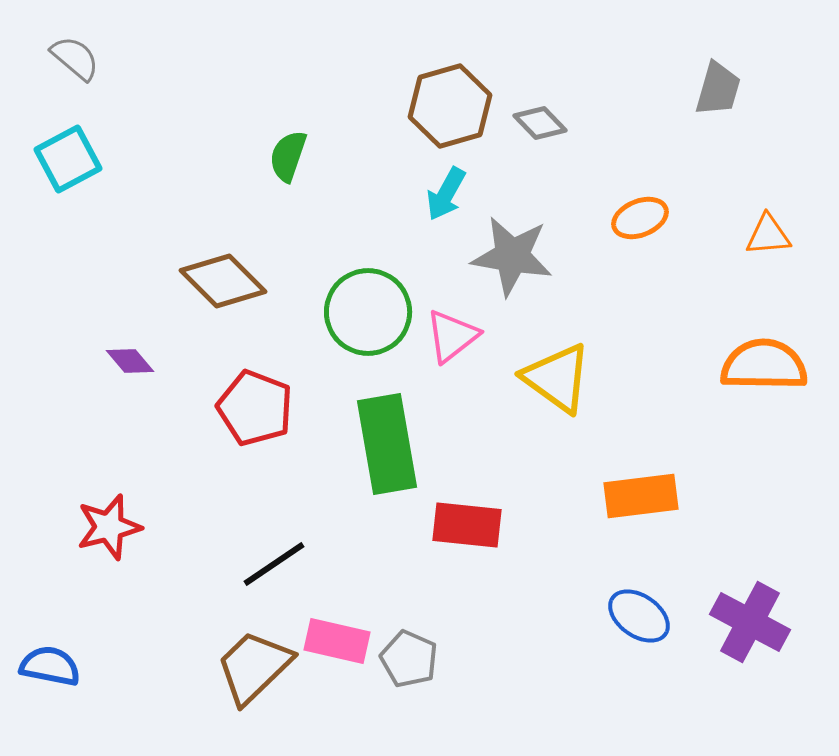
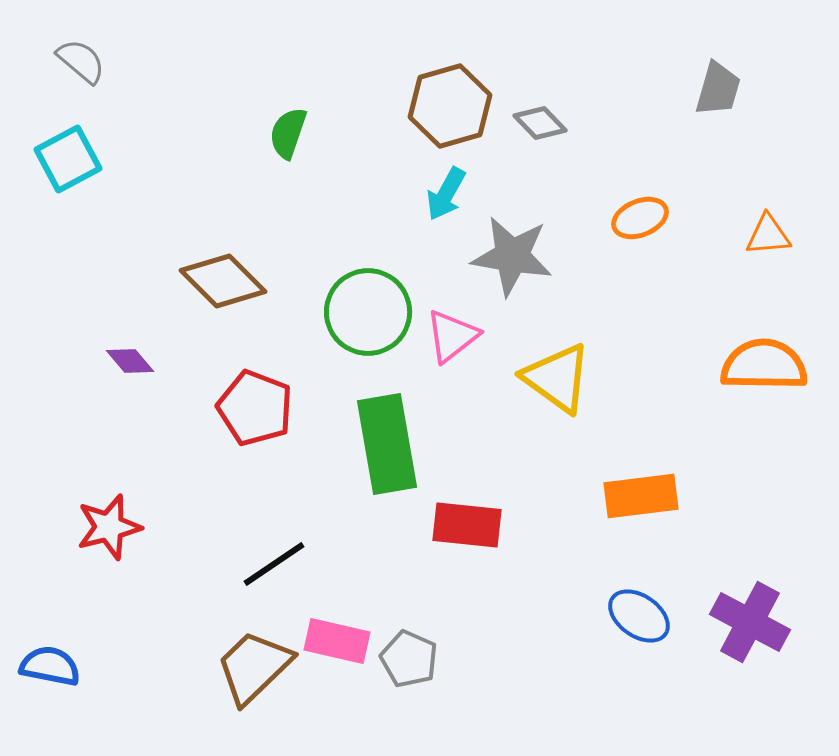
gray semicircle: moved 6 px right, 3 px down
green semicircle: moved 23 px up
